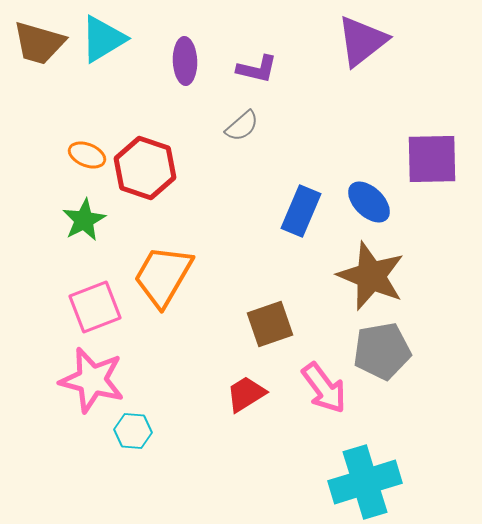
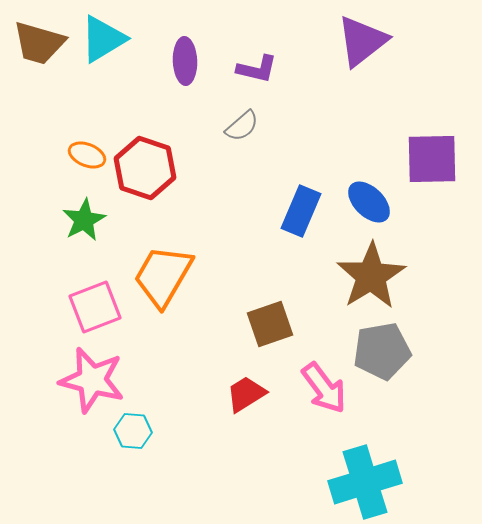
brown star: rotated 18 degrees clockwise
